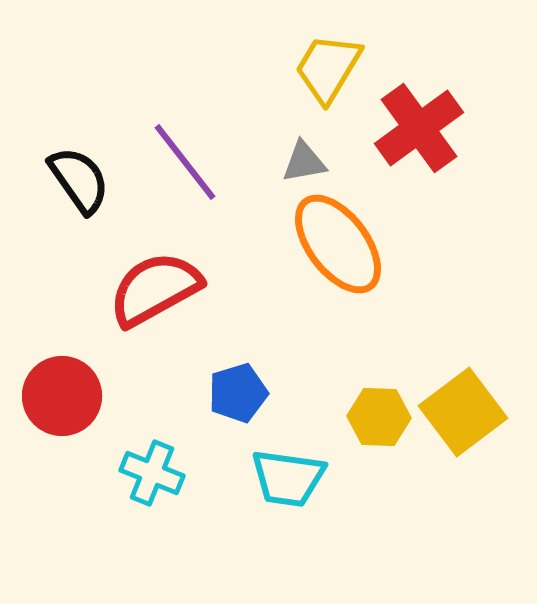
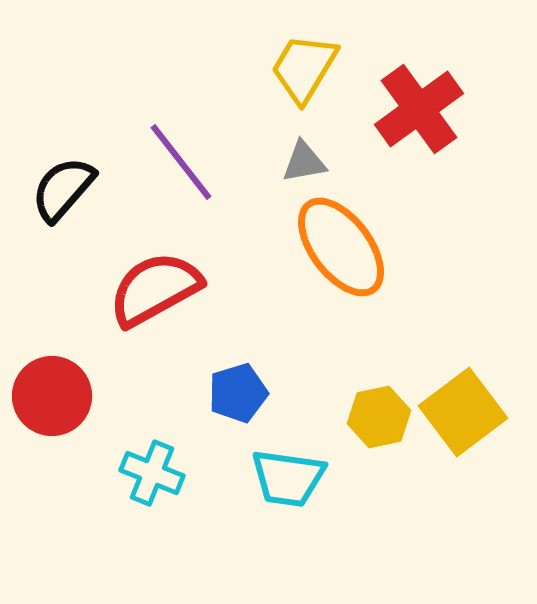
yellow trapezoid: moved 24 px left
red cross: moved 19 px up
purple line: moved 4 px left
black semicircle: moved 16 px left, 9 px down; rotated 104 degrees counterclockwise
orange ellipse: moved 3 px right, 3 px down
red circle: moved 10 px left
yellow hexagon: rotated 14 degrees counterclockwise
